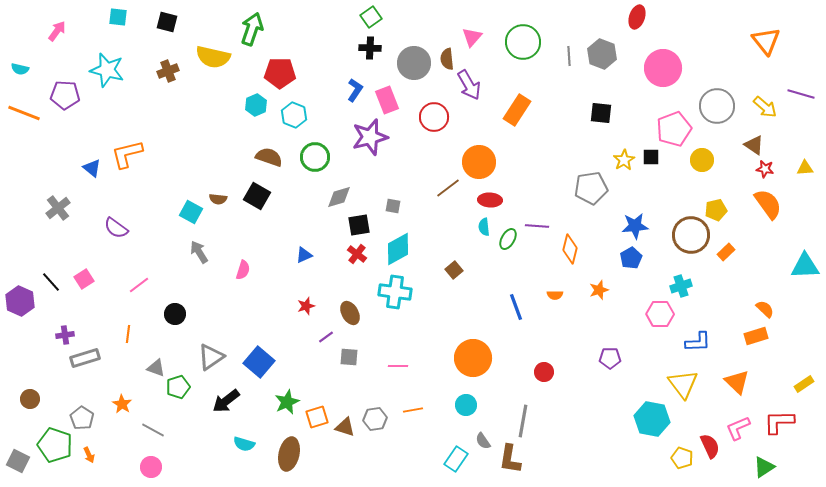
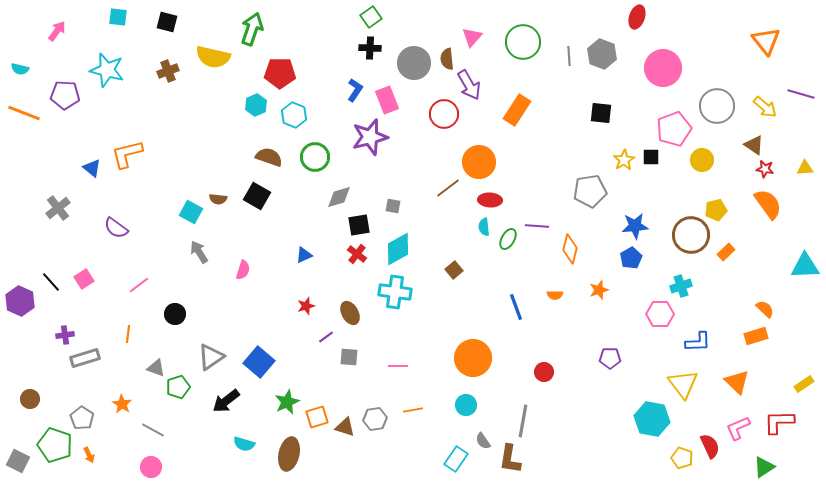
red circle at (434, 117): moved 10 px right, 3 px up
gray pentagon at (591, 188): moved 1 px left, 3 px down
